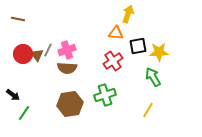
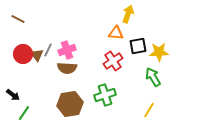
brown line: rotated 16 degrees clockwise
yellow line: moved 1 px right
